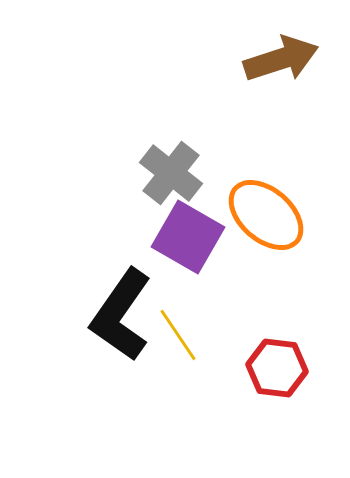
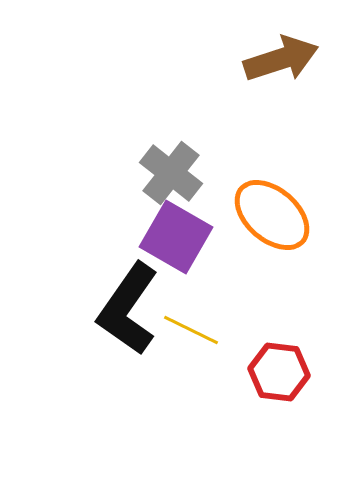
orange ellipse: moved 6 px right
purple square: moved 12 px left
black L-shape: moved 7 px right, 6 px up
yellow line: moved 13 px right, 5 px up; rotated 30 degrees counterclockwise
red hexagon: moved 2 px right, 4 px down
